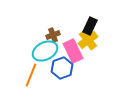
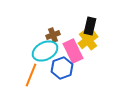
black rectangle: rotated 12 degrees counterclockwise
